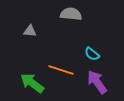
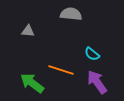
gray triangle: moved 2 px left
